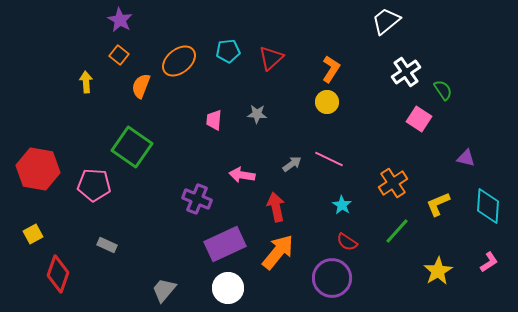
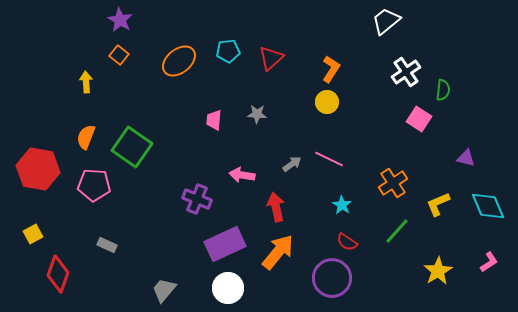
orange semicircle: moved 55 px left, 51 px down
green semicircle: rotated 40 degrees clockwise
cyan diamond: rotated 27 degrees counterclockwise
